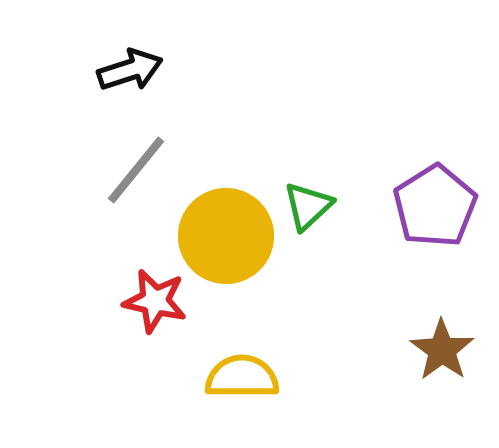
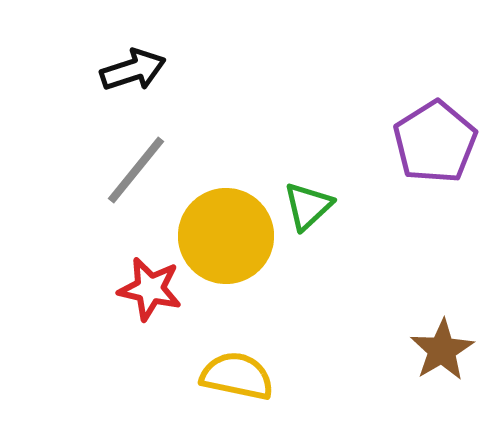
black arrow: moved 3 px right
purple pentagon: moved 64 px up
red star: moved 5 px left, 12 px up
brown star: rotated 6 degrees clockwise
yellow semicircle: moved 5 px left, 1 px up; rotated 12 degrees clockwise
